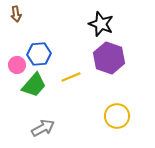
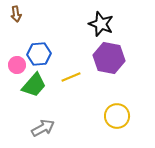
purple hexagon: rotated 8 degrees counterclockwise
